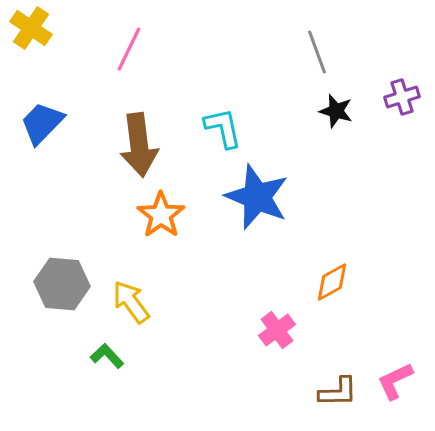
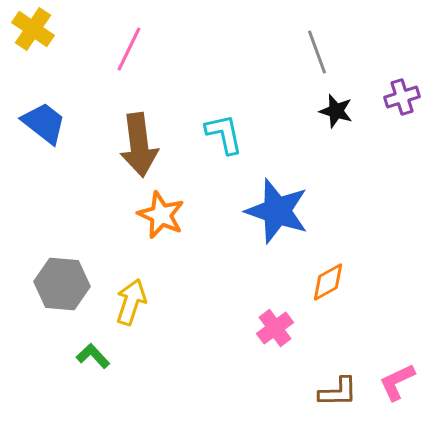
yellow cross: moved 2 px right, 1 px down
blue trapezoid: moved 2 px right; rotated 84 degrees clockwise
cyan L-shape: moved 1 px right, 6 px down
blue star: moved 20 px right, 14 px down; rotated 4 degrees counterclockwise
orange star: rotated 12 degrees counterclockwise
orange diamond: moved 4 px left
yellow arrow: rotated 54 degrees clockwise
pink cross: moved 2 px left, 2 px up
green L-shape: moved 14 px left
pink L-shape: moved 2 px right, 1 px down
